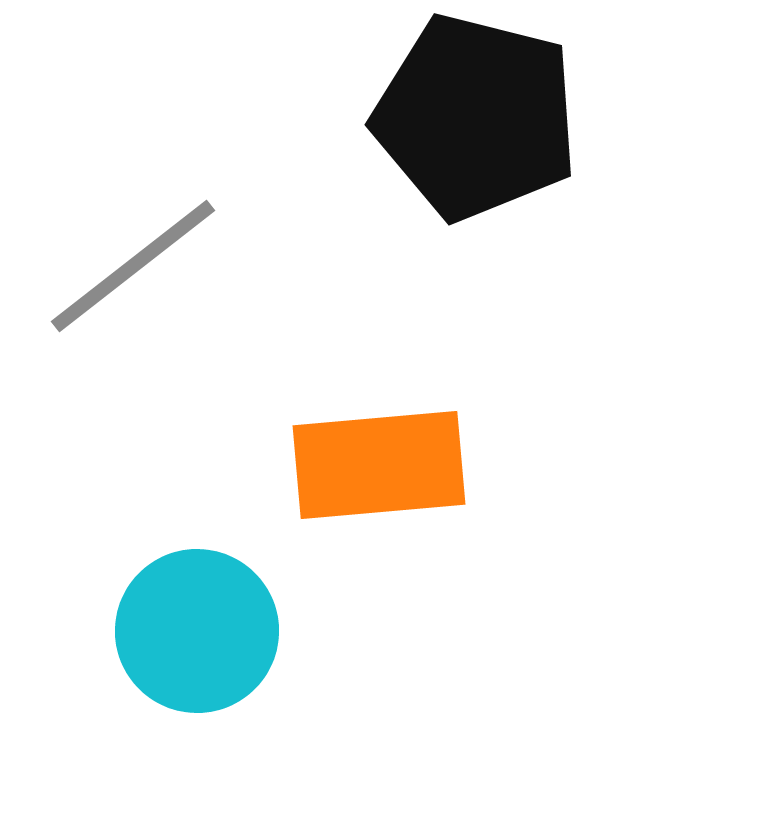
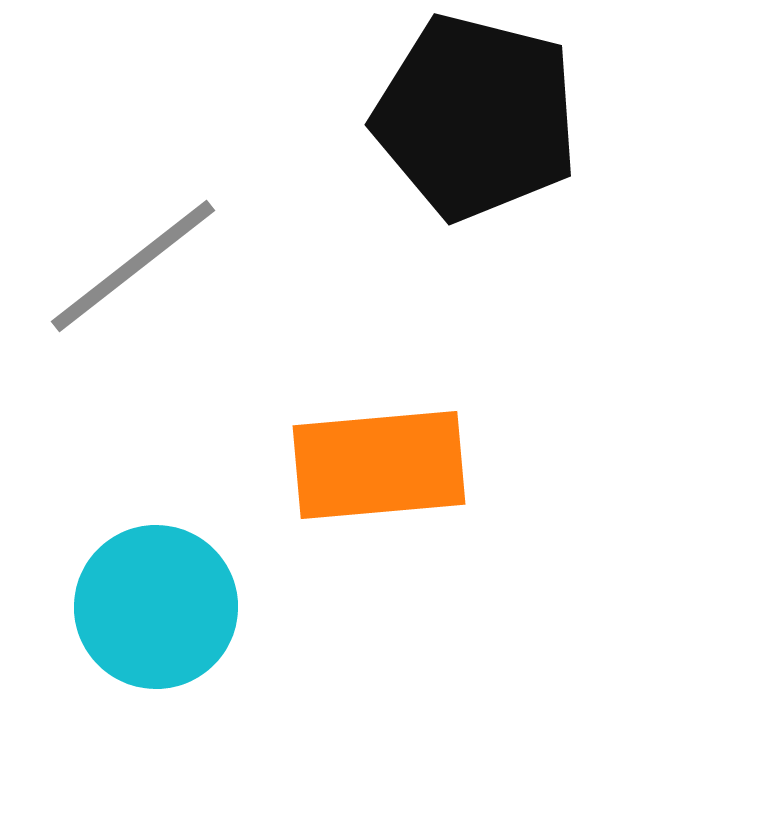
cyan circle: moved 41 px left, 24 px up
